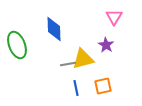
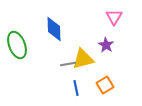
orange square: moved 2 px right, 1 px up; rotated 18 degrees counterclockwise
